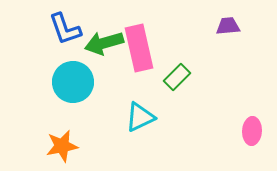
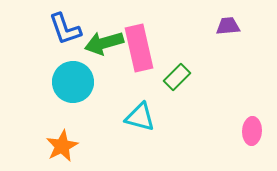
cyan triangle: rotated 40 degrees clockwise
orange star: rotated 16 degrees counterclockwise
